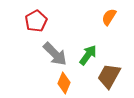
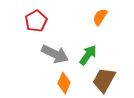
orange semicircle: moved 9 px left
gray arrow: rotated 20 degrees counterclockwise
brown trapezoid: moved 5 px left, 4 px down
